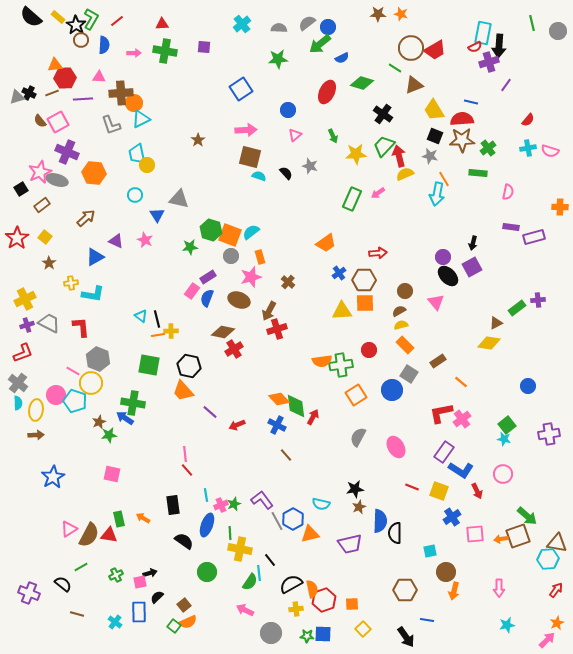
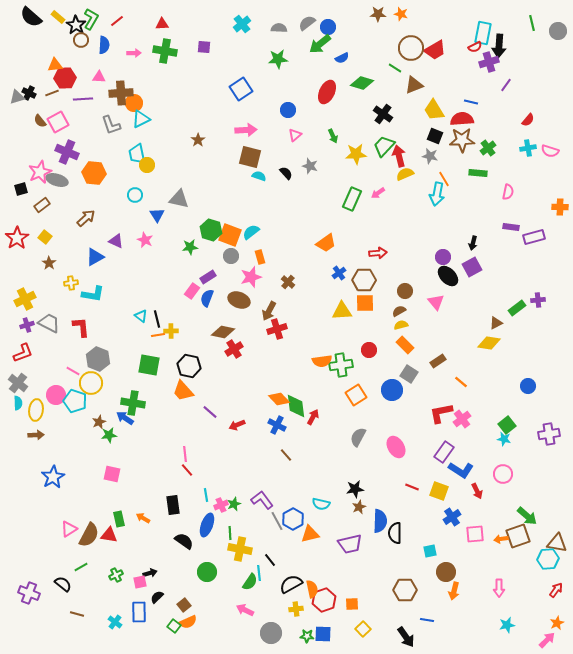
black square at (21, 189): rotated 16 degrees clockwise
